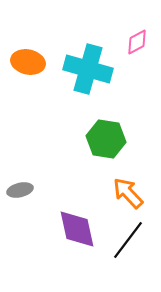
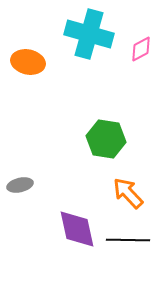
pink diamond: moved 4 px right, 7 px down
cyan cross: moved 1 px right, 35 px up
gray ellipse: moved 5 px up
black line: rotated 54 degrees clockwise
